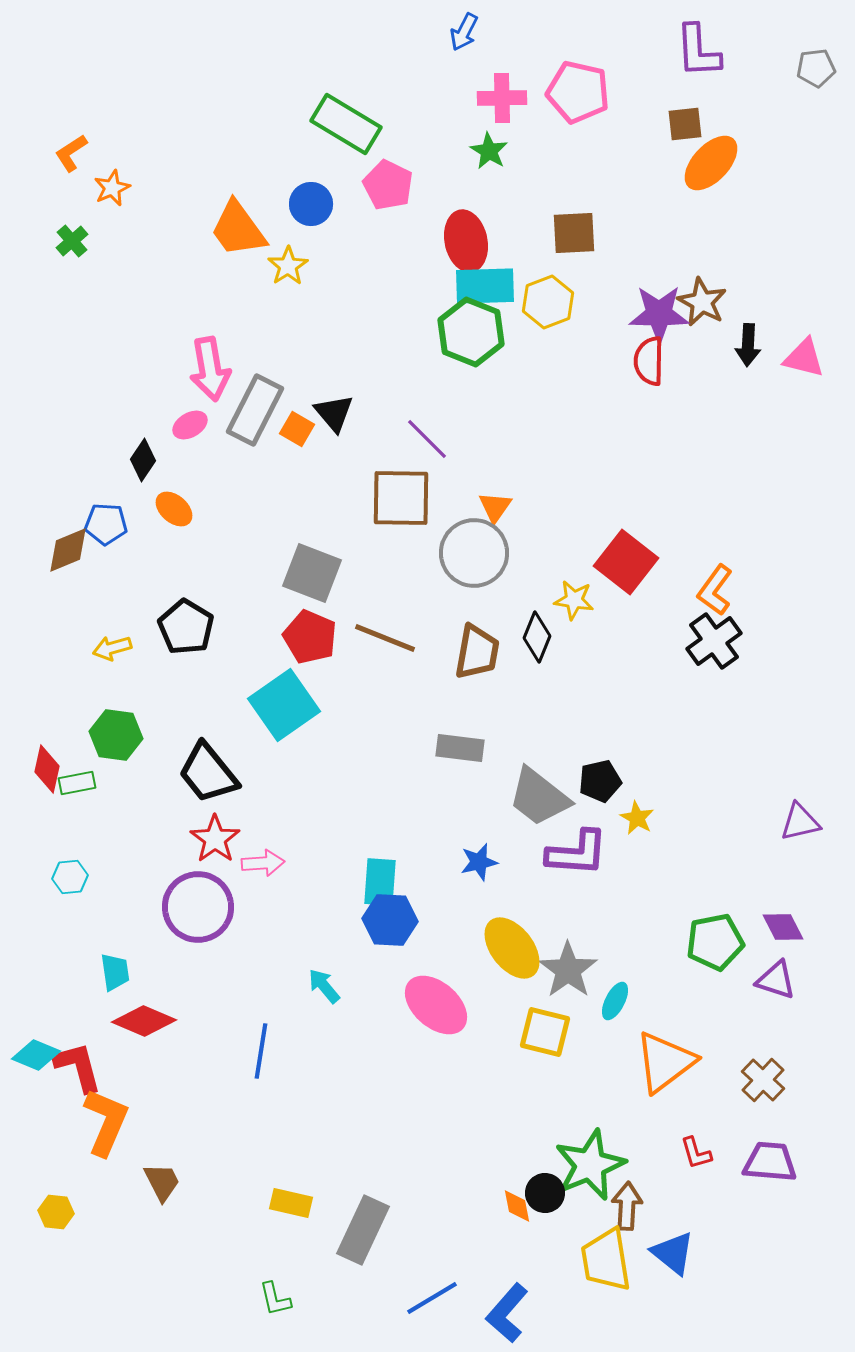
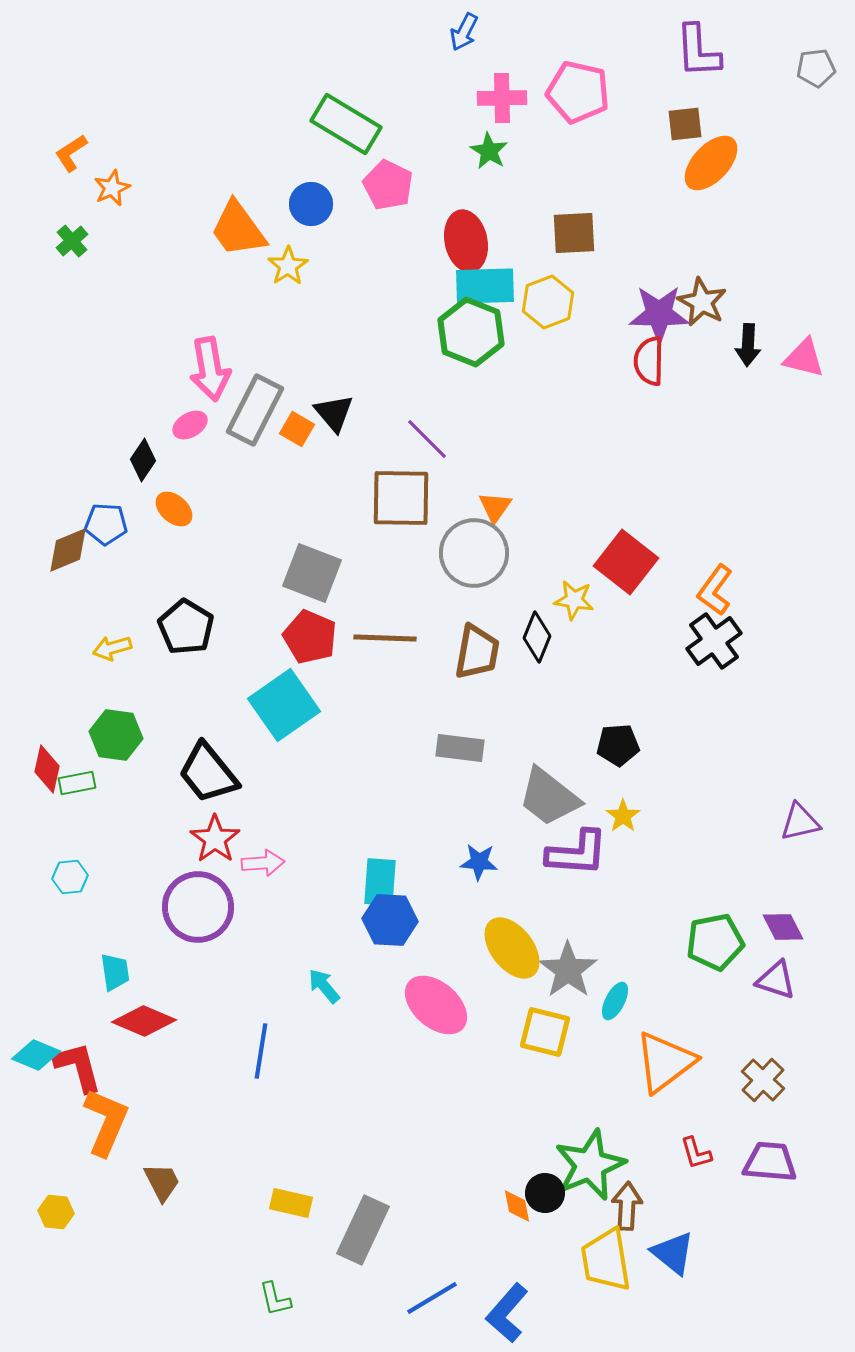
brown line at (385, 638): rotated 20 degrees counterclockwise
black pentagon at (600, 781): moved 18 px right, 36 px up; rotated 9 degrees clockwise
gray trapezoid at (539, 797): moved 10 px right
yellow star at (637, 818): moved 14 px left, 2 px up; rotated 8 degrees clockwise
blue star at (479, 862): rotated 18 degrees clockwise
